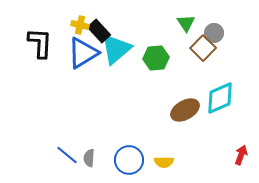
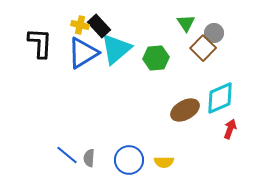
black rectangle: moved 5 px up
red arrow: moved 11 px left, 26 px up
